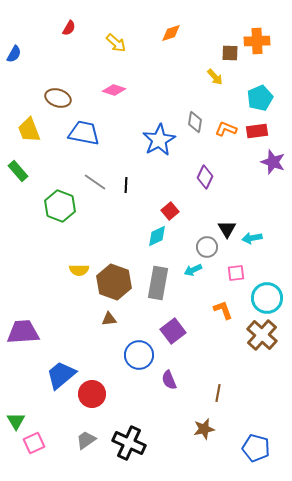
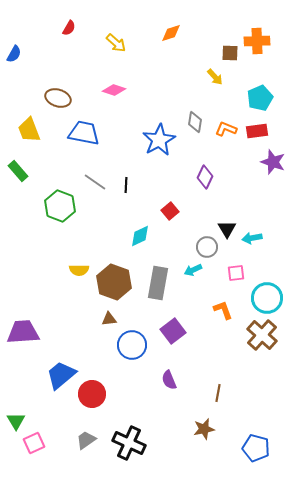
cyan diamond at (157, 236): moved 17 px left
blue circle at (139, 355): moved 7 px left, 10 px up
